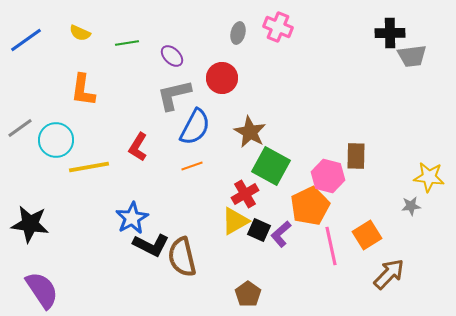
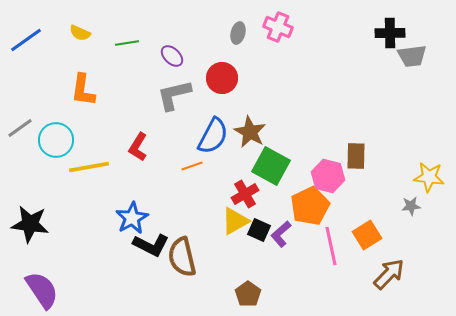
blue semicircle: moved 18 px right, 9 px down
